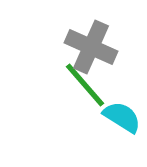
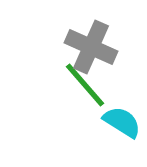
cyan semicircle: moved 5 px down
